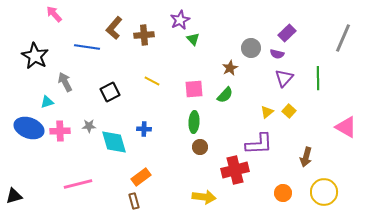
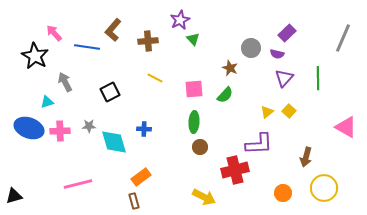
pink arrow: moved 19 px down
brown L-shape: moved 1 px left, 2 px down
brown cross: moved 4 px right, 6 px down
brown star: rotated 21 degrees counterclockwise
yellow line: moved 3 px right, 3 px up
yellow circle: moved 4 px up
yellow arrow: rotated 20 degrees clockwise
